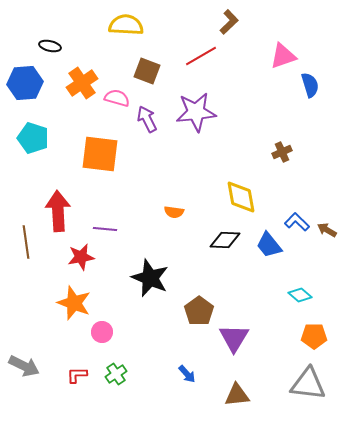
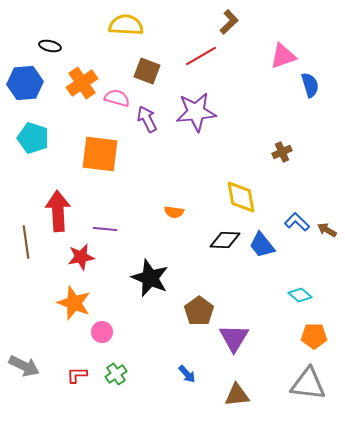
blue trapezoid: moved 7 px left
